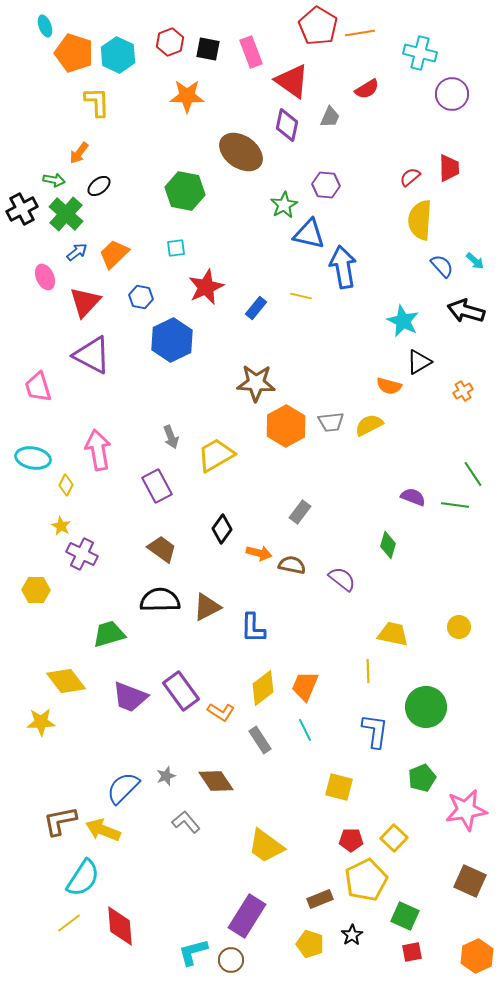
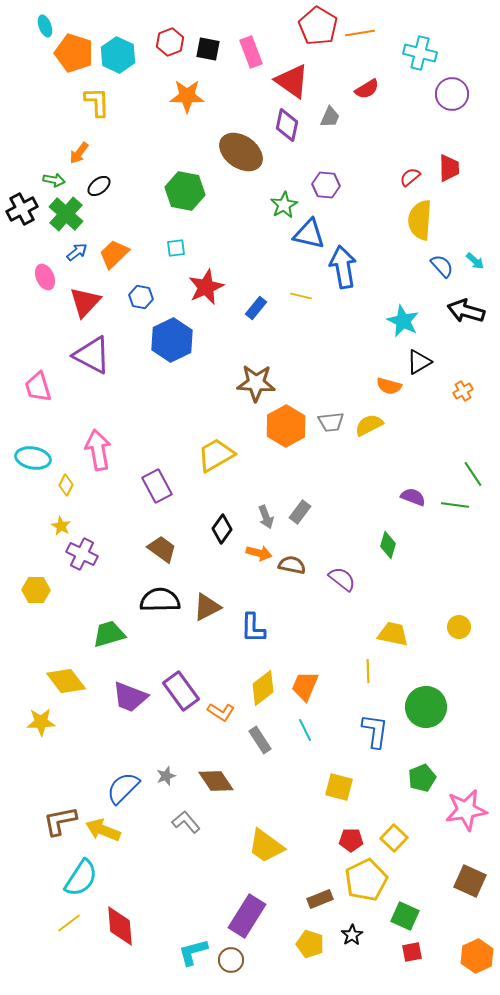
gray arrow at (171, 437): moved 95 px right, 80 px down
cyan semicircle at (83, 878): moved 2 px left
